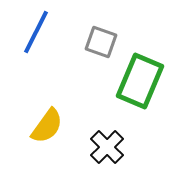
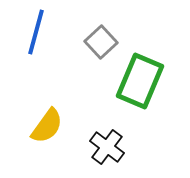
blue line: rotated 12 degrees counterclockwise
gray square: rotated 28 degrees clockwise
black cross: rotated 8 degrees counterclockwise
